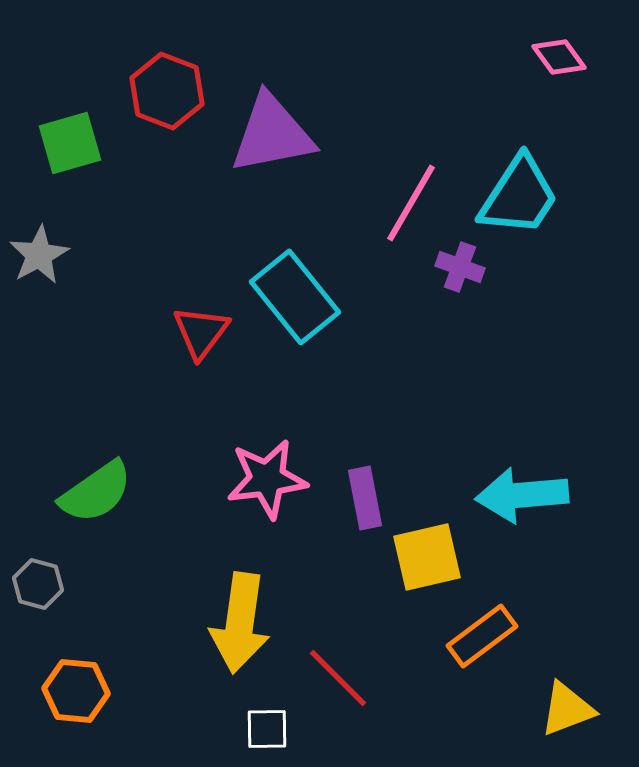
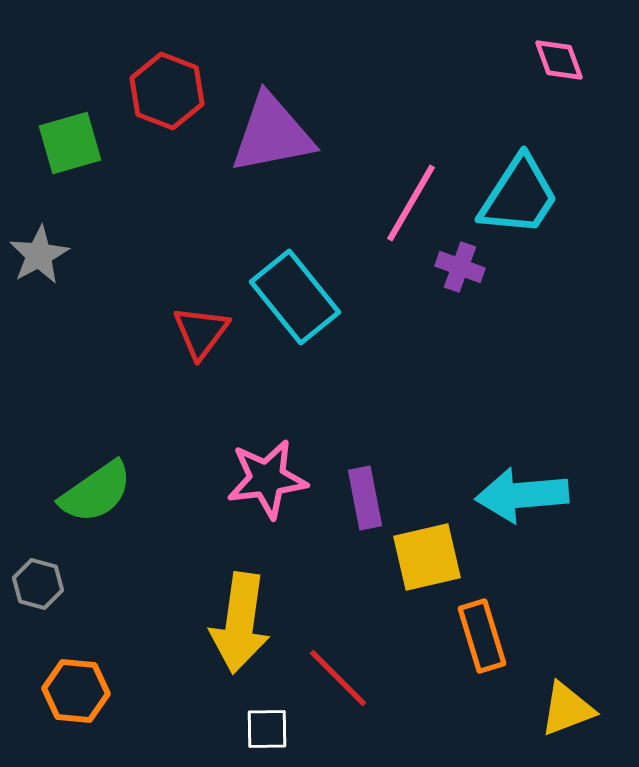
pink diamond: moved 3 px down; rotated 16 degrees clockwise
orange rectangle: rotated 70 degrees counterclockwise
